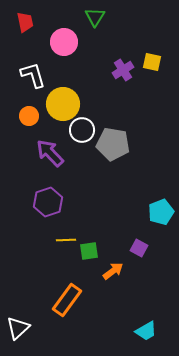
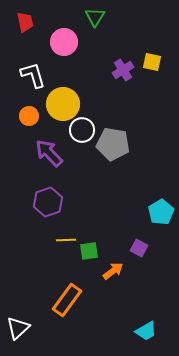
purple arrow: moved 1 px left
cyan pentagon: rotated 10 degrees counterclockwise
